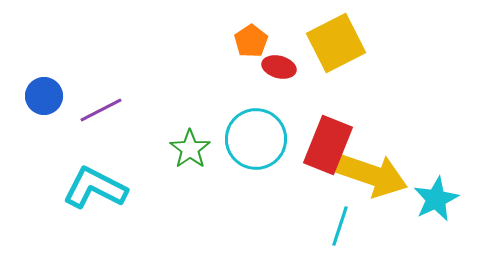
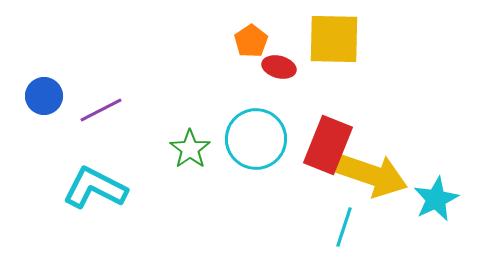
yellow square: moved 2 px left, 4 px up; rotated 28 degrees clockwise
cyan line: moved 4 px right, 1 px down
